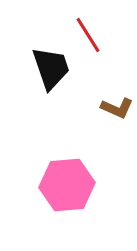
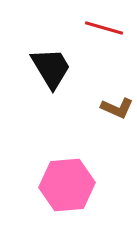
red line: moved 16 px right, 7 px up; rotated 42 degrees counterclockwise
black trapezoid: rotated 12 degrees counterclockwise
